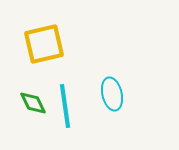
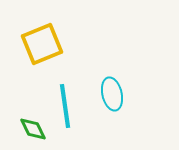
yellow square: moved 2 px left; rotated 9 degrees counterclockwise
green diamond: moved 26 px down
